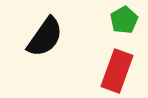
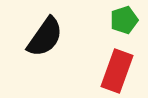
green pentagon: rotated 12 degrees clockwise
